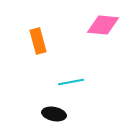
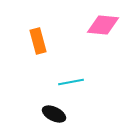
black ellipse: rotated 15 degrees clockwise
